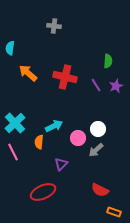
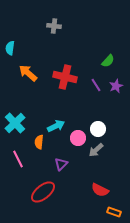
green semicircle: rotated 40 degrees clockwise
cyan arrow: moved 2 px right
pink line: moved 5 px right, 7 px down
red ellipse: rotated 15 degrees counterclockwise
